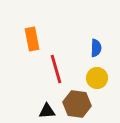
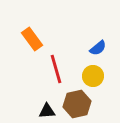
orange rectangle: rotated 25 degrees counterclockwise
blue semicircle: moved 2 px right; rotated 48 degrees clockwise
yellow circle: moved 4 px left, 2 px up
brown hexagon: rotated 20 degrees counterclockwise
